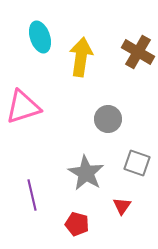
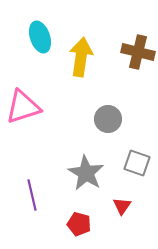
brown cross: rotated 16 degrees counterclockwise
red pentagon: moved 2 px right
